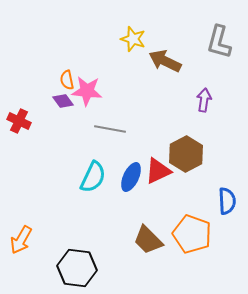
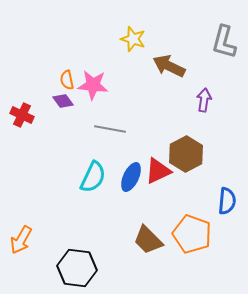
gray L-shape: moved 5 px right
brown arrow: moved 4 px right, 5 px down
pink star: moved 6 px right, 6 px up
red cross: moved 3 px right, 6 px up
blue semicircle: rotated 8 degrees clockwise
